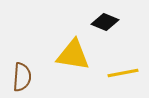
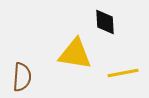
black diamond: rotated 64 degrees clockwise
yellow triangle: moved 2 px right, 1 px up
